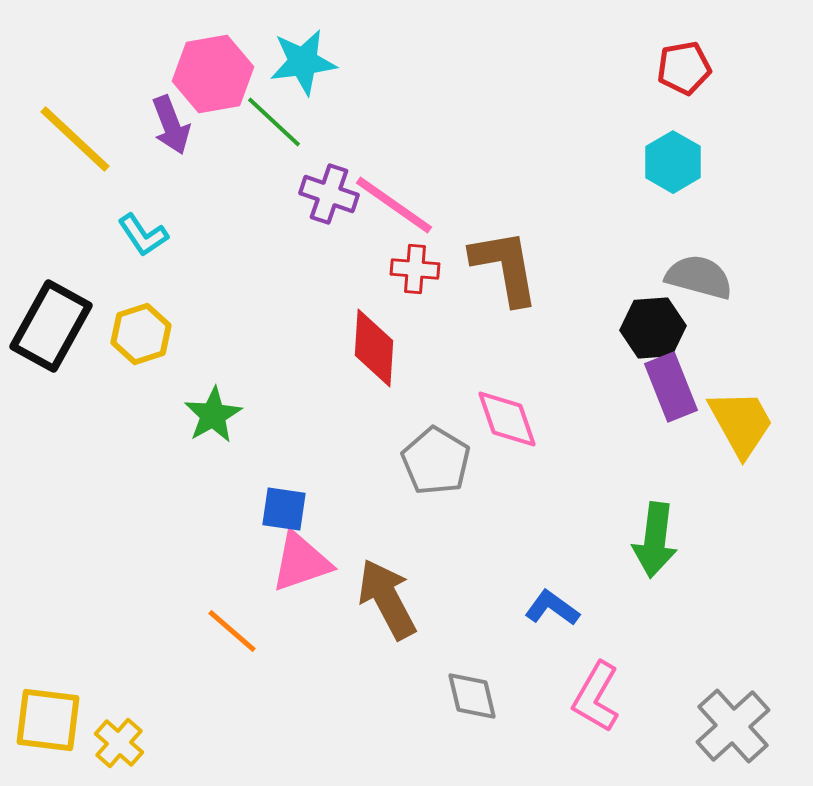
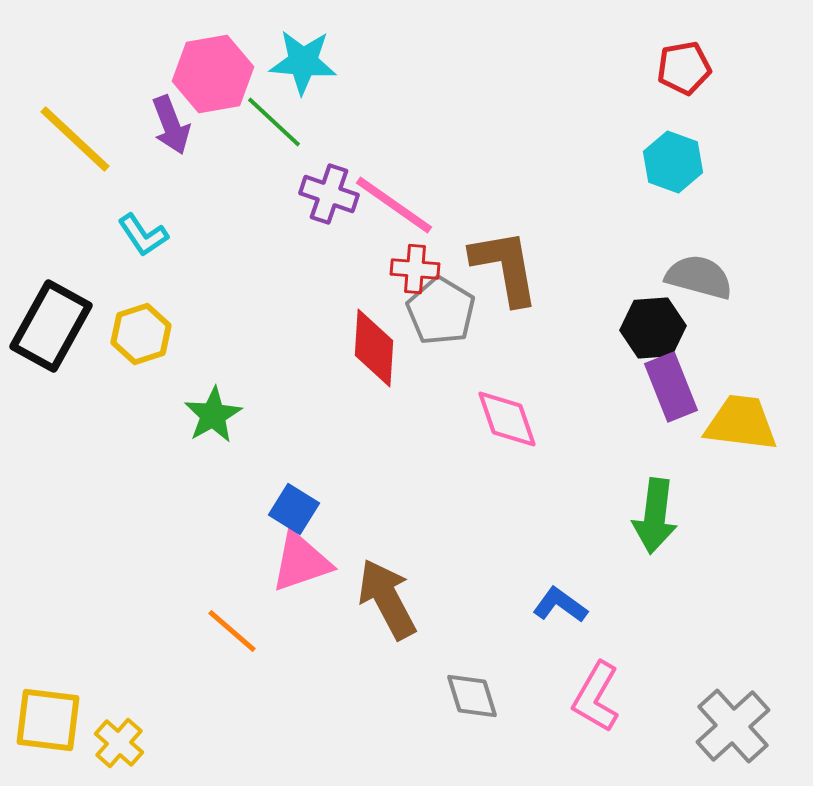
cyan star: rotated 12 degrees clockwise
cyan hexagon: rotated 10 degrees counterclockwise
yellow trapezoid: rotated 54 degrees counterclockwise
gray pentagon: moved 5 px right, 150 px up
blue square: moved 10 px right; rotated 24 degrees clockwise
green arrow: moved 24 px up
blue L-shape: moved 8 px right, 3 px up
gray diamond: rotated 4 degrees counterclockwise
